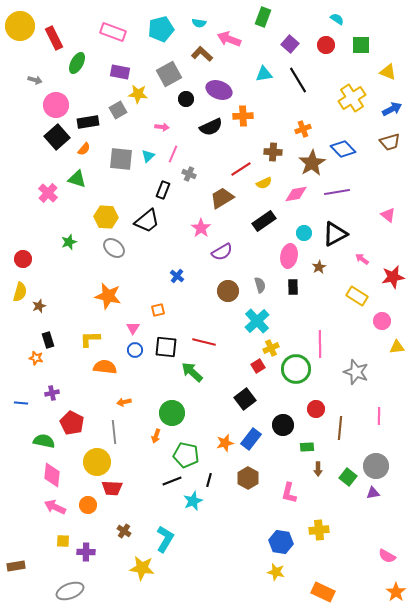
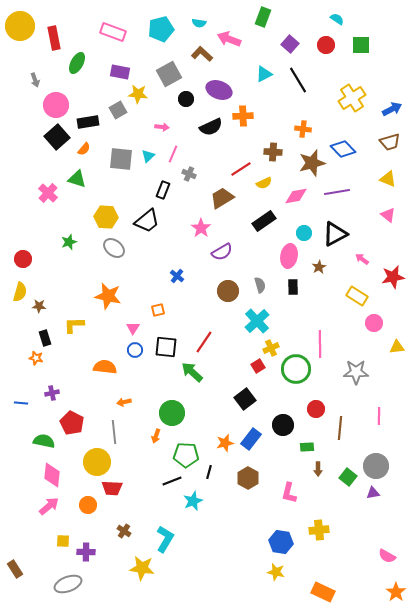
red rectangle at (54, 38): rotated 15 degrees clockwise
yellow triangle at (388, 72): moved 107 px down
cyan triangle at (264, 74): rotated 18 degrees counterclockwise
gray arrow at (35, 80): rotated 56 degrees clockwise
orange cross at (303, 129): rotated 28 degrees clockwise
brown star at (312, 163): rotated 16 degrees clockwise
pink diamond at (296, 194): moved 2 px down
brown star at (39, 306): rotated 24 degrees clockwise
pink circle at (382, 321): moved 8 px left, 2 px down
yellow L-shape at (90, 339): moved 16 px left, 14 px up
black rectangle at (48, 340): moved 3 px left, 2 px up
red line at (204, 342): rotated 70 degrees counterclockwise
gray star at (356, 372): rotated 20 degrees counterclockwise
green pentagon at (186, 455): rotated 10 degrees counterclockwise
black line at (209, 480): moved 8 px up
pink arrow at (55, 507): moved 6 px left, 1 px up; rotated 115 degrees clockwise
brown rectangle at (16, 566): moved 1 px left, 3 px down; rotated 66 degrees clockwise
gray ellipse at (70, 591): moved 2 px left, 7 px up
